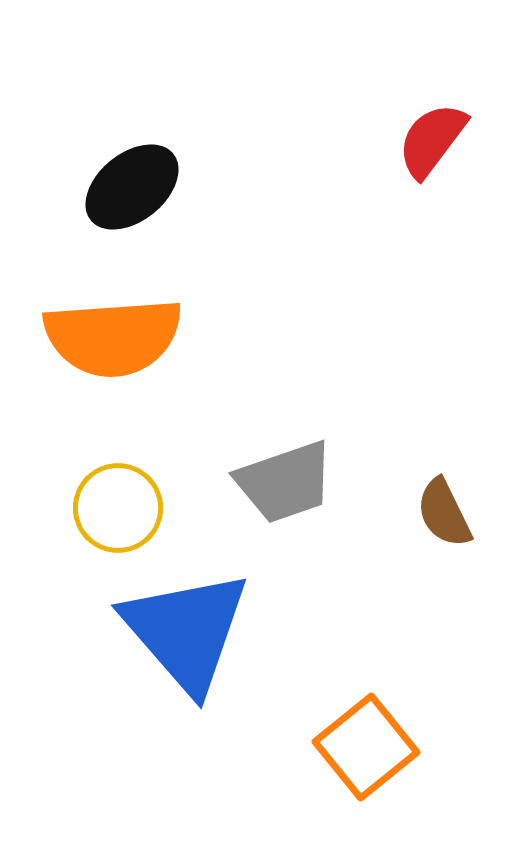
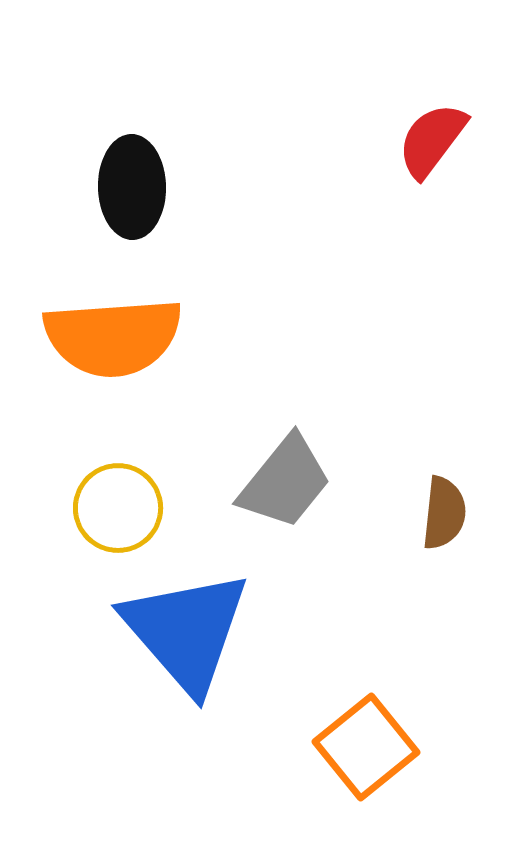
black ellipse: rotated 52 degrees counterclockwise
gray trapezoid: rotated 32 degrees counterclockwise
brown semicircle: rotated 148 degrees counterclockwise
